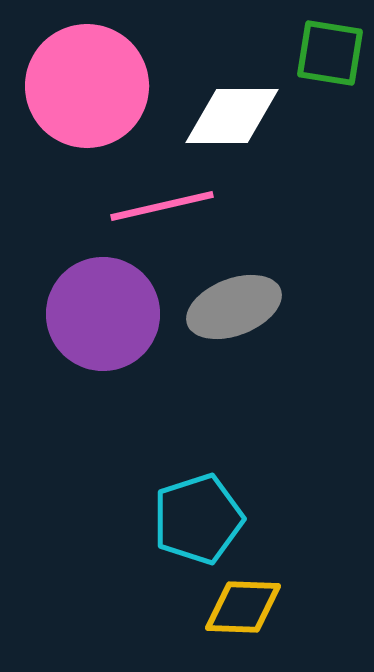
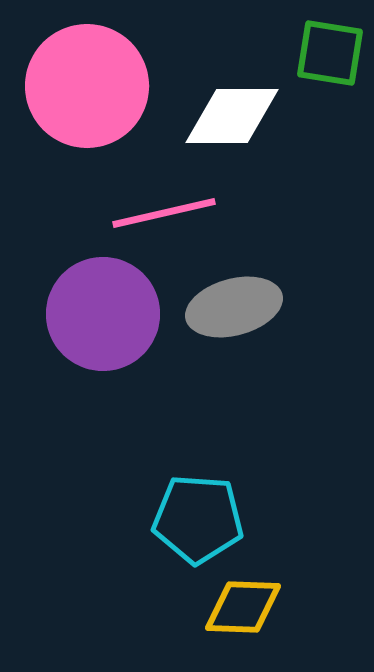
pink line: moved 2 px right, 7 px down
gray ellipse: rotated 6 degrees clockwise
cyan pentagon: rotated 22 degrees clockwise
